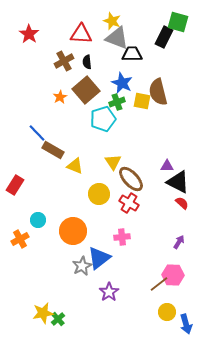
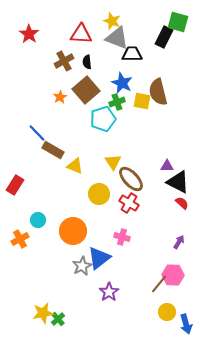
pink cross at (122, 237): rotated 21 degrees clockwise
brown line at (159, 284): rotated 12 degrees counterclockwise
